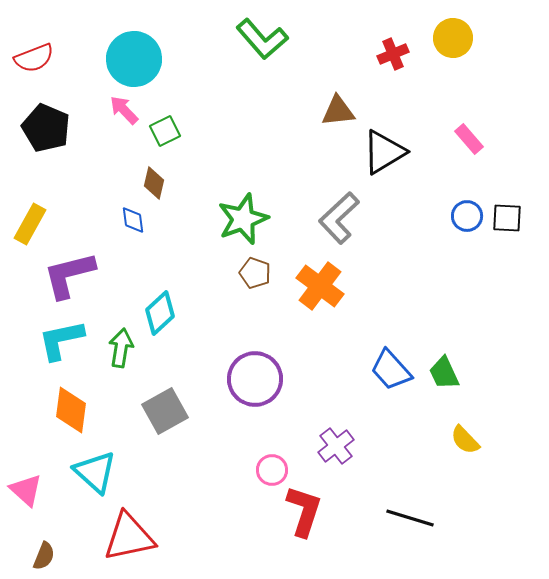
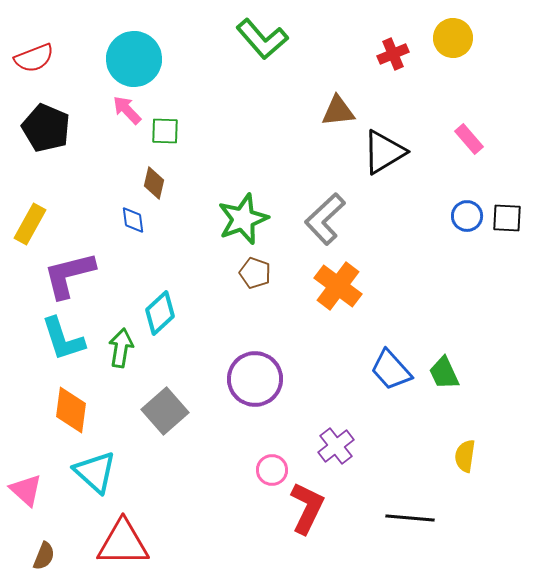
pink arrow: moved 3 px right
green square: rotated 28 degrees clockwise
gray L-shape: moved 14 px left, 1 px down
orange cross: moved 18 px right
cyan L-shape: moved 2 px right, 1 px up; rotated 96 degrees counterclockwise
gray square: rotated 12 degrees counterclockwise
yellow semicircle: moved 16 px down; rotated 52 degrees clockwise
red L-shape: moved 3 px right, 3 px up; rotated 8 degrees clockwise
black line: rotated 12 degrees counterclockwise
red triangle: moved 6 px left, 6 px down; rotated 12 degrees clockwise
